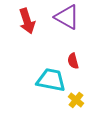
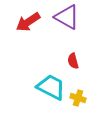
red arrow: moved 1 px right, 1 px down; rotated 75 degrees clockwise
cyan trapezoid: moved 7 px down; rotated 16 degrees clockwise
yellow cross: moved 2 px right, 2 px up; rotated 21 degrees counterclockwise
